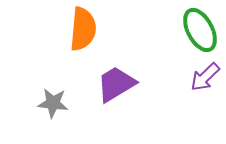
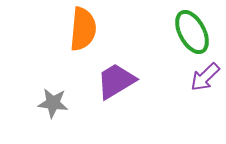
green ellipse: moved 8 px left, 2 px down
purple trapezoid: moved 3 px up
